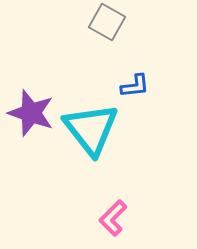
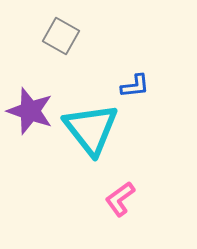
gray square: moved 46 px left, 14 px down
purple star: moved 1 px left, 2 px up
pink L-shape: moved 7 px right, 19 px up; rotated 9 degrees clockwise
